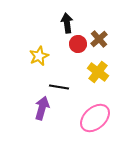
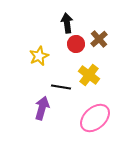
red circle: moved 2 px left
yellow cross: moved 9 px left, 3 px down
black line: moved 2 px right
